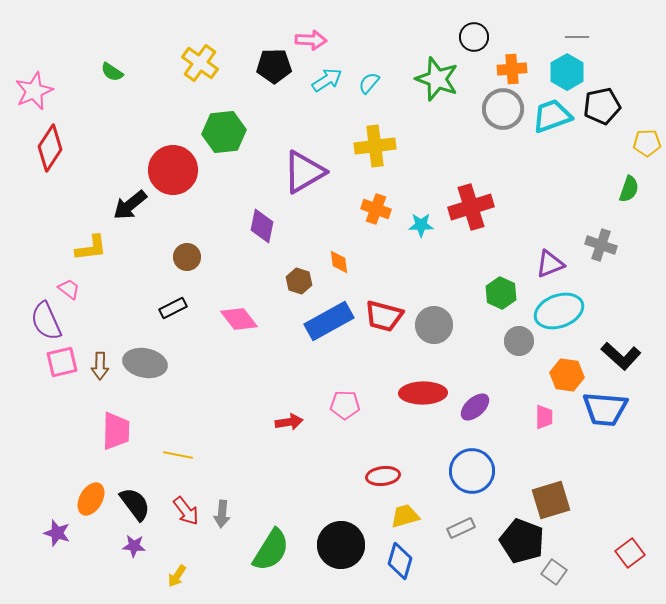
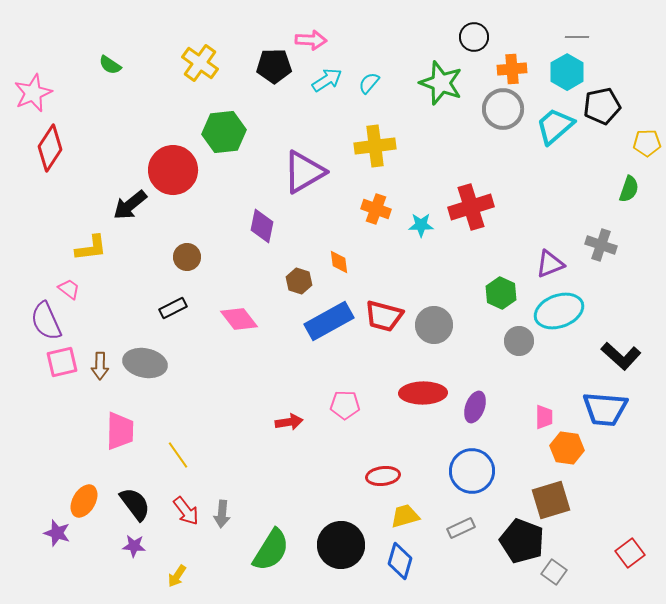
green semicircle at (112, 72): moved 2 px left, 7 px up
green star at (437, 79): moved 4 px right, 4 px down
pink star at (34, 91): moved 1 px left, 2 px down
cyan trapezoid at (552, 116): moved 3 px right, 10 px down; rotated 21 degrees counterclockwise
orange hexagon at (567, 375): moved 73 px down
purple ellipse at (475, 407): rotated 28 degrees counterclockwise
pink trapezoid at (116, 431): moved 4 px right
yellow line at (178, 455): rotated 44 degrees clockwise
orange ellipse at (91, 499): moved 7 px left, 2 px down
